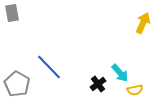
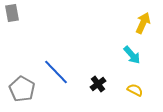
blue line: moved 7 px right, 5 px down
cyan arrow: moved 12 px right, 18 px up
gray pentagon: moved 5 px right, 5 px down
yellow semicircle: rotated 140 degrees counterclockwise
